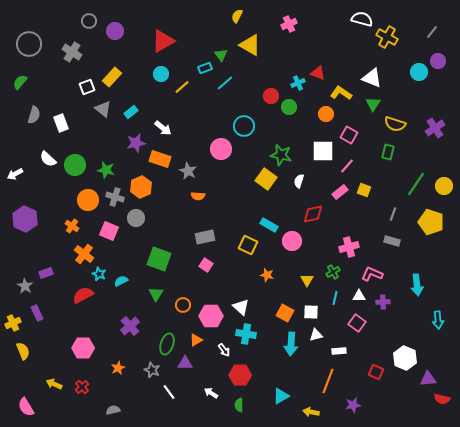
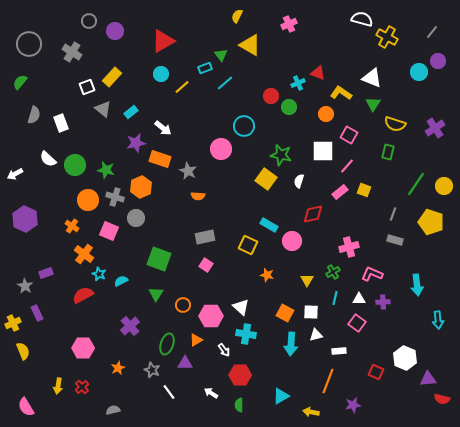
gray rectangle at (392, 241): moved 3 px right, 1 px up
white triangle at (359, 296): moved 3 px down
yellow arrow at (54, 384): moved 4 px right, 2 px down; rotated 105 degrees counterclockwise
